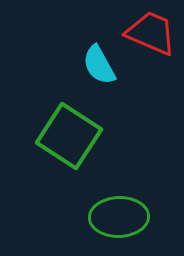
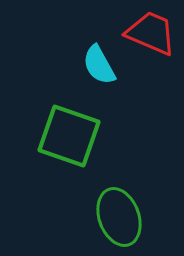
green square: rotated 14 degrees counterclockwise
green ellipse: rotated 72 degrees clockwise
